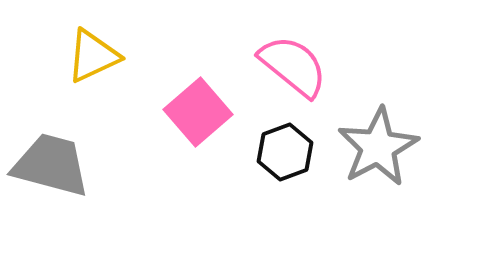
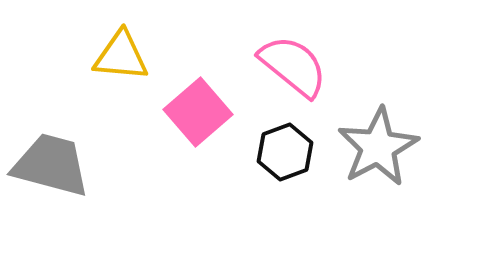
yellow triangle: moved 28 px right; rotated 30 degrees clockwise
